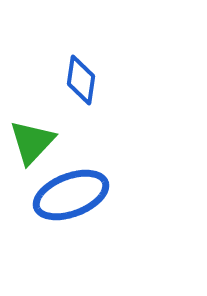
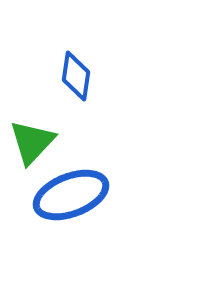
blue diamond: moved 5 px left, 4 px up
